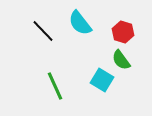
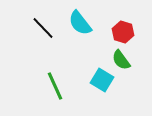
black line: moved 3 px up
